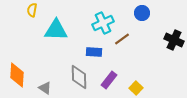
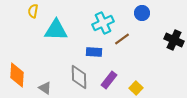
yellow semicircle: moved 1 px right, 1 px down
